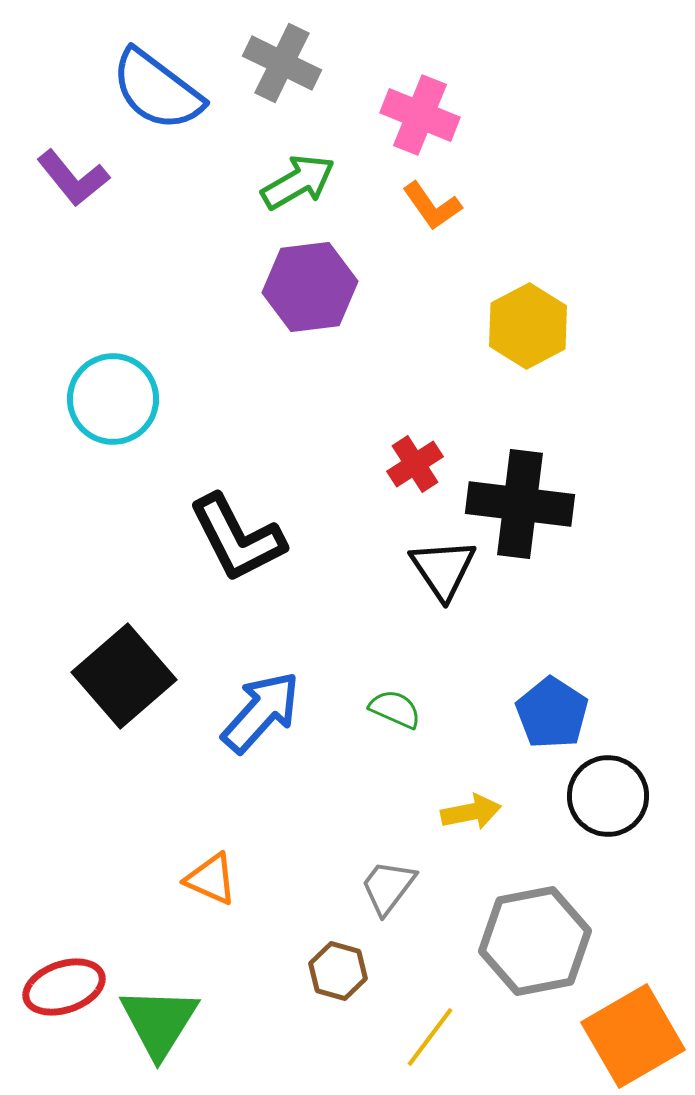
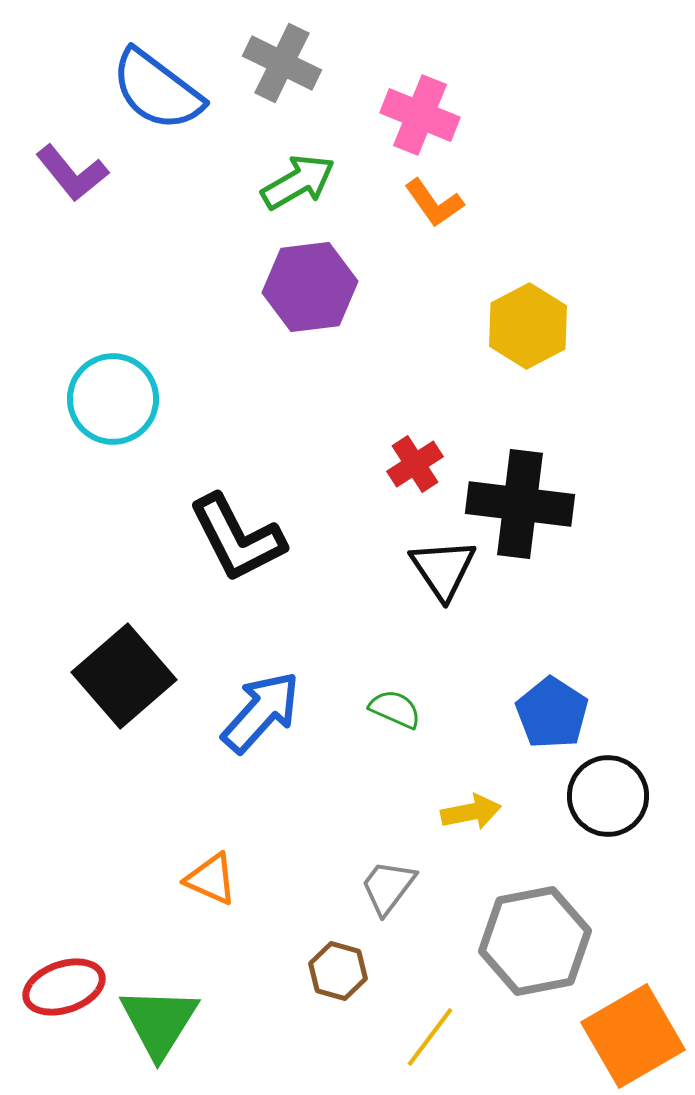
purple L-shape: moved 1 px left, 5 px up
orange L-shape: moved 2 px right, 3 px up
